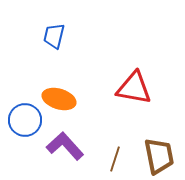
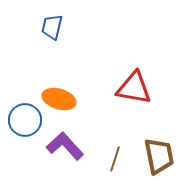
blue trapezoid: moved 2 px left, 9 px up
